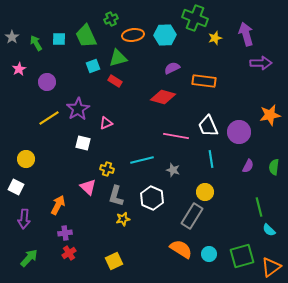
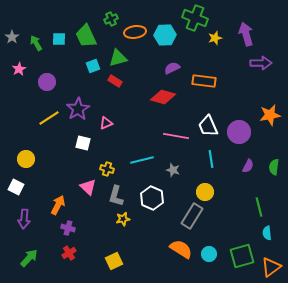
orange ellipse at (133, 35): moved 2 px right, 3 px up
cyan semicircle at (269, 230): moved 2 px left, 3 px down; rotated 40 degrees clockwise
purple cross at (65, 233): moved 3 px right, 5 px up; rotated 24 degrees clockwise
